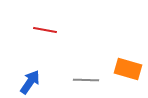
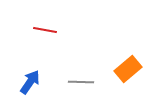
orange rectangle: rotated 56 degrees counterclockwise
gray line: moved 5 px left, 2 px down
